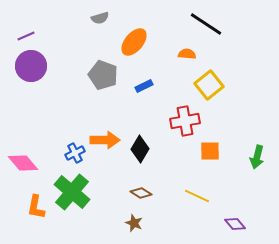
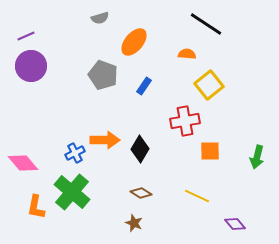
blue rectangle: rotated 30 degrees counterclockwise
